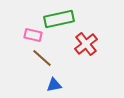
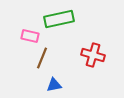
pink rectangle: moved 3 px left, 1 px down
red cross: moved 7 px right, 11 px down; rotated 35 degrees counterclockwise
brown line: rotated 70 degrees clockwise
